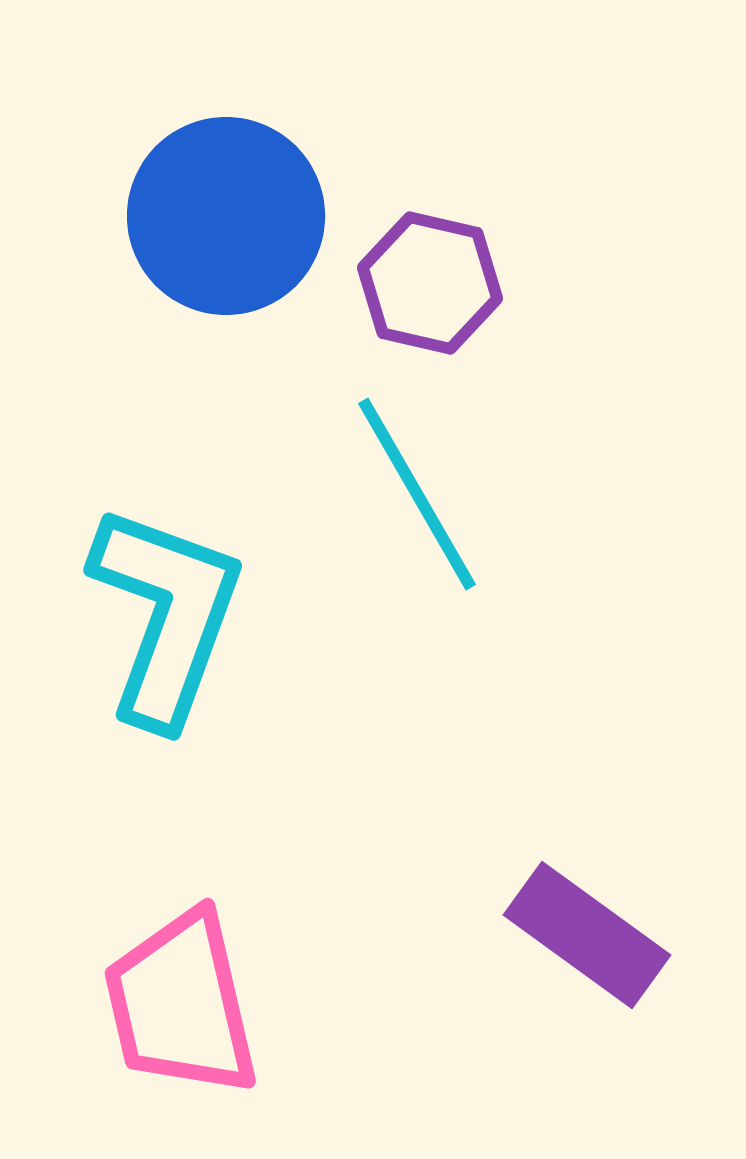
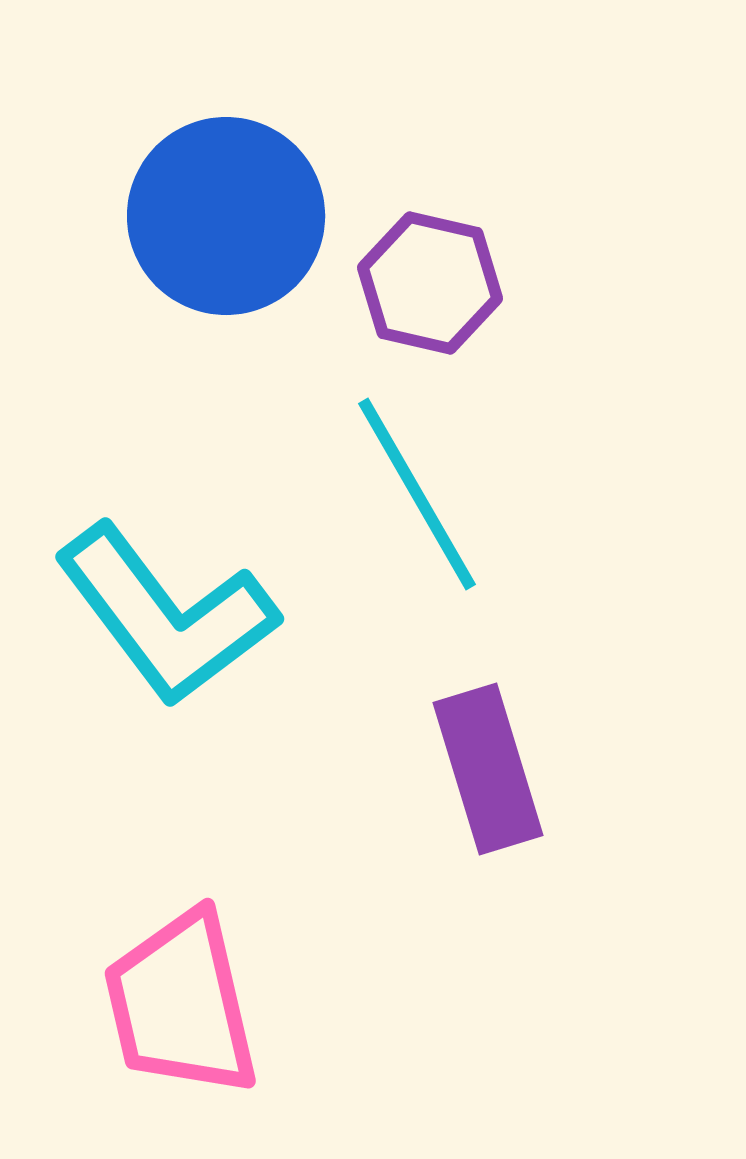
cyan L-shape: rotated 123 degrees clockwise
purple rectangle: moved 99 px left, 166 px up; rotated 37 degrees clockwise
